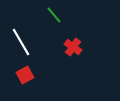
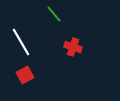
green line: moved 1 px up
red cross: rotated 18 degrees counterclockwise
